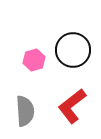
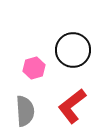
pink hexagon: moved 8 px down
